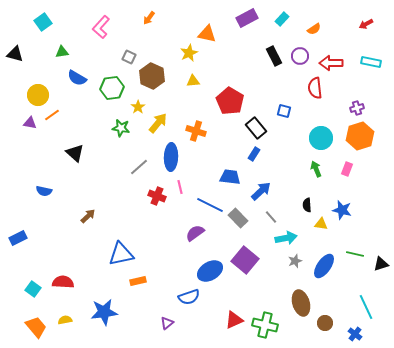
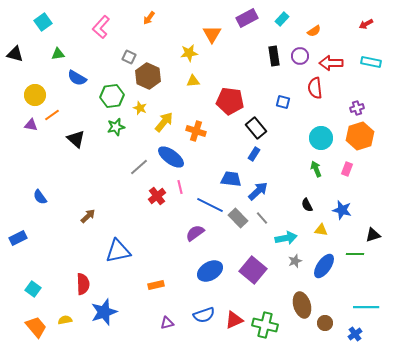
orange semicircle at (314, 29): moved 2 px down
orange triangle at (207, 34): moved 5 px right; rotated 48 degrees clockwise
green triangle at (62, 52): moved 4 px left, 2 px down
yellow star at (189, 53): rotated 18 degrees clockwise
black rectangle at (274, 56): rotated 18 degrees clockwise
brown hexagon at (152, 76): moved 4 px left
green hexagon at (112, 88): moved 8 px down
yellow circle at (38, 95): moved 3 px left
red pentagon at (230, 101): rotated 24 degrees counterclockwise
yellow star at (138, 107): moved 2 px right, 1 px down; rotated 16 degrees counterclockwise
blue square at (284, 111): moved 1 px left, 9 px up
purple triangle at (30, 123): moved 1 px right, 2 px down
yellow arrow at (158, 123): moved 6 px right, 1 px up
green star at (121, 128): moved 5 px left, 1 px up; rotated 24 degrees counterclockwise
black triangle at (75, 153): moved 1 px right, 14 px up
blue ellipse at (171, 157): rotated 56 degrees counterclockwise
blue trapezoid at (230, 177): moved 1 px right, 2 px down
blue semicircle at (44, 191): moved 4 px left, 6 px down; rotated 42 degrees clockwise
blue arrow at (261, 191): moved 3 px left
red cross at (157, 196): rotated 30 degrees clockwise
black semicircle at (307, 205): rotated 24 degrees counterclockwise
gray line at (271, 217): moved 9 px left, 1 px down
yellow triangle at (321, 224): moved 6 px down
blue triangle at (121, 254): moved 3 px left, 3 px up
green line at (355, 254): rotated 12 degrees counterclockwise
purple square at (245, 260): moved 8 px right, 10 px down
black triangle at (381, 264): moved 8 px left, 29 px up
orange rectangle at (138, 281): moved 18 px right, 4 px down
red semicircle at (63, 282): moved 20 px right, 2 px down; rotated 85 degrees clockwise
blue semicircle at (189, 297): moved 15 px right, 18 px down
brown ellipse at (301, 303): moved 1 px right, 2 px down
cyan line at (366, 307): rotated 65 degrees counterclockwise
blue star at (104, 312): rotated 12 degrees counterclockwise
purple triangle at (167, 323): rotated 24 degrees clockwise
blue cross at (355, 334): rotated 16 degrees clockwise
